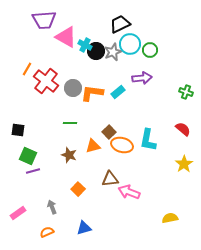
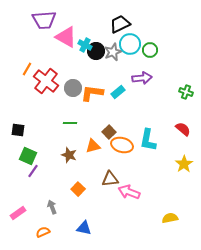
purple line: rotated 40 degrees counterclockwise
blue triangle: rotated 28 degrees clockwise
orange semicircle: moved 4 px left
